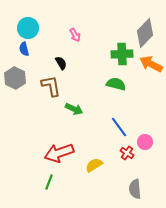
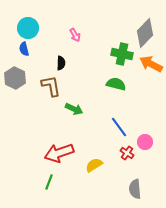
green cross: rotated 15 degrees clockwise
black semicircle: rotated 32 degrees clockwise
